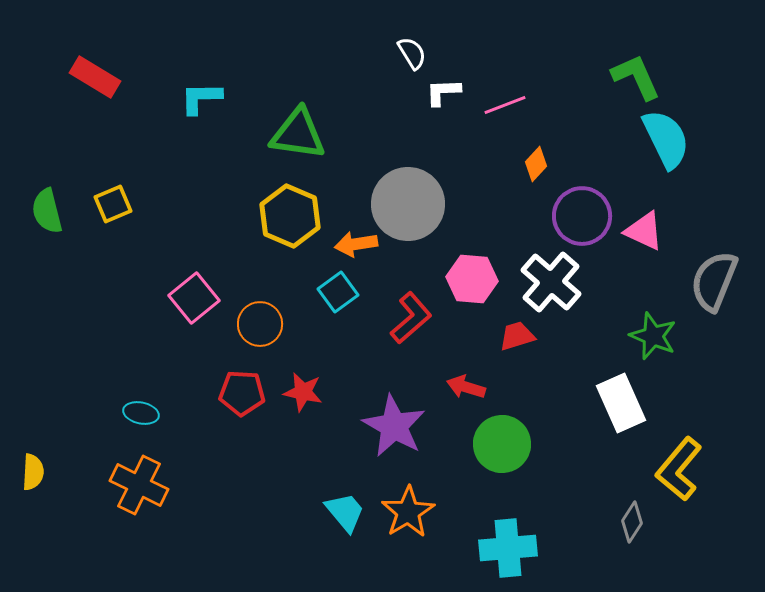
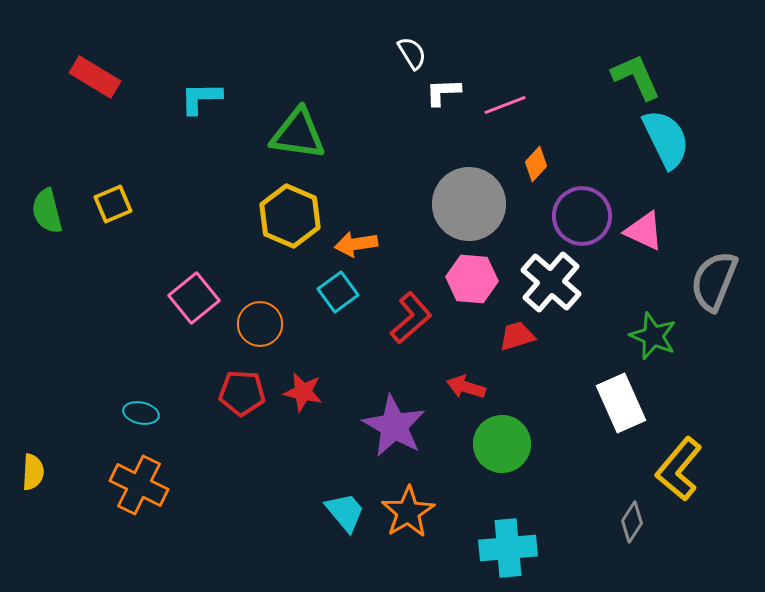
gray circle: moved 61 px right
